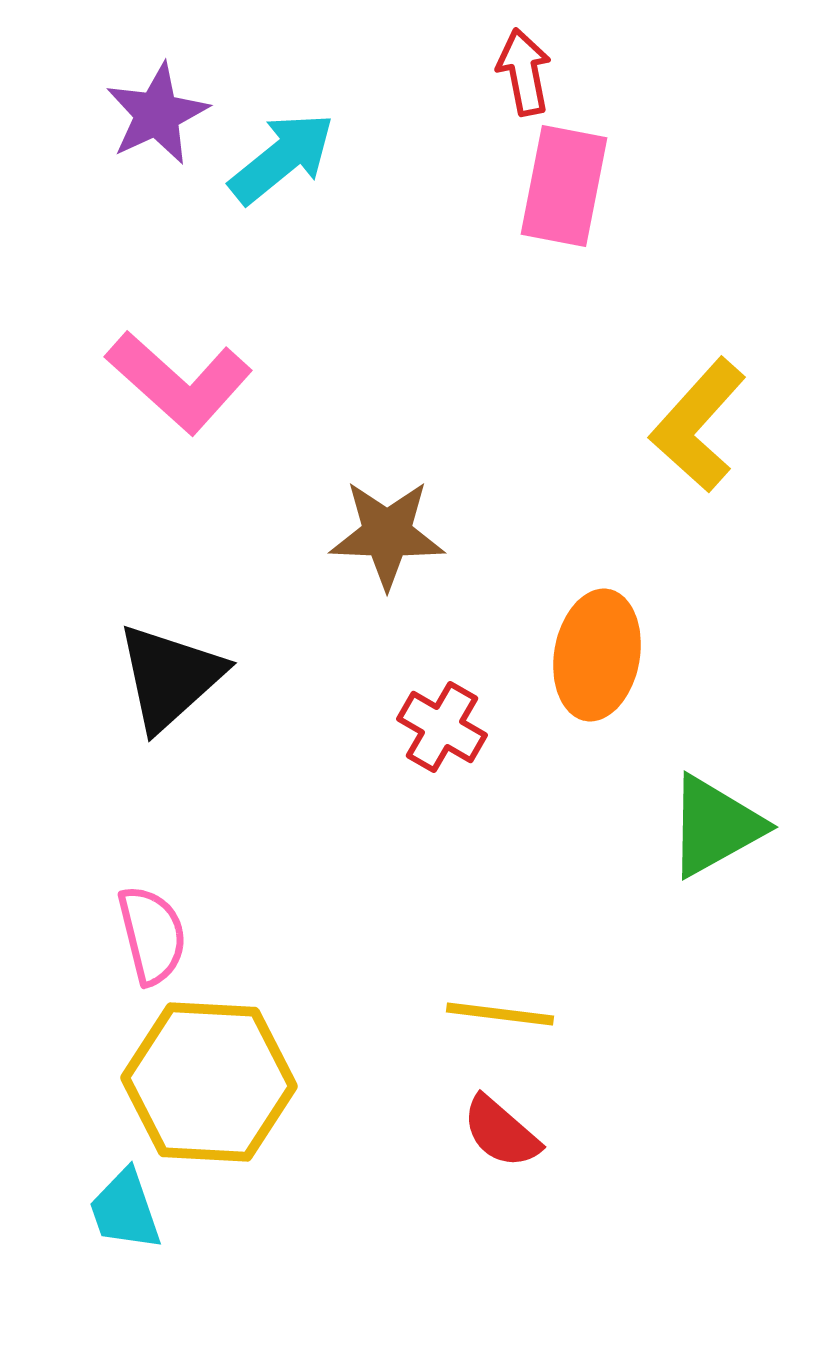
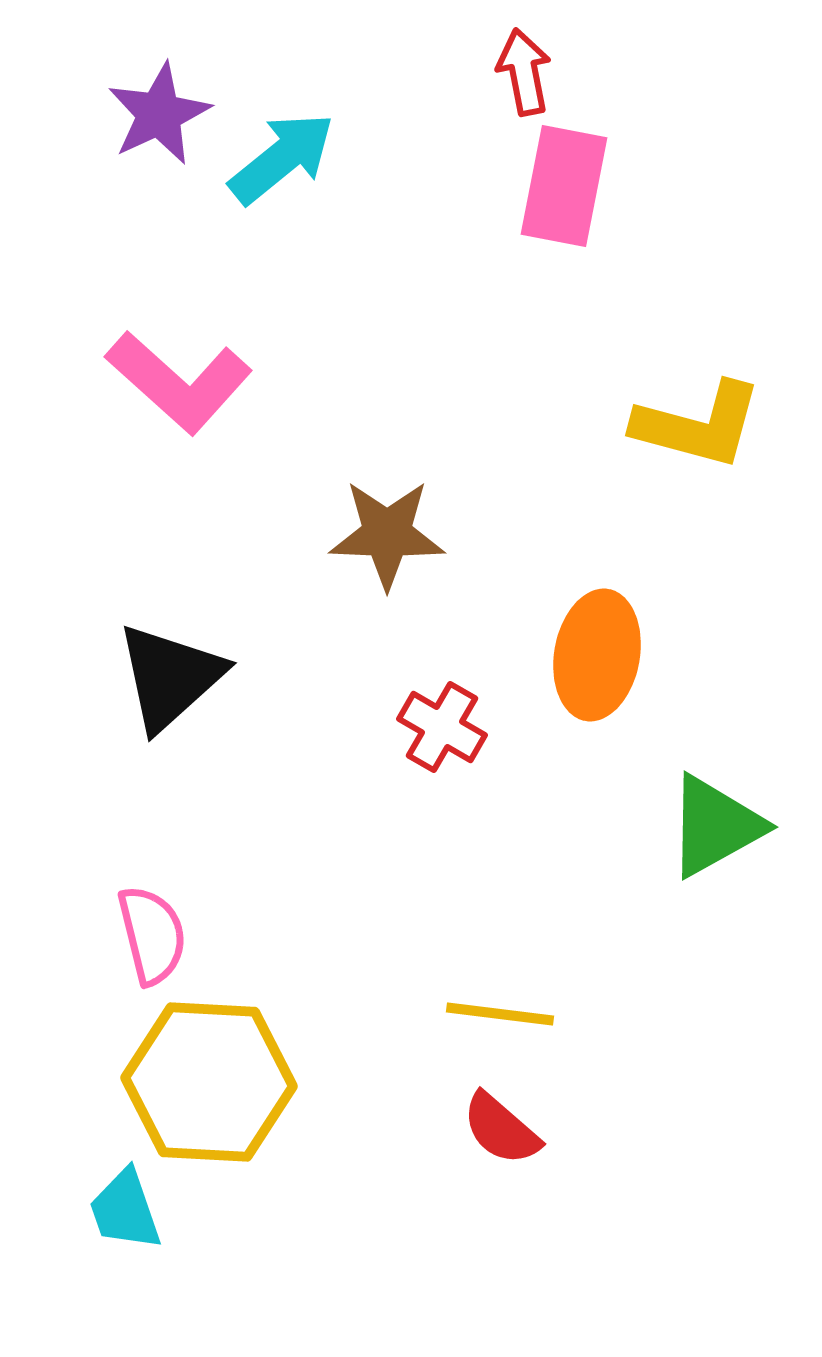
purple star: moved 2 px right
yellow L-shape: rotated 117 degrees counterclockwise
red semicircle: moved 3 px up
